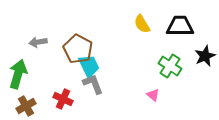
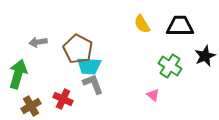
cyan trapezoid: rotated 120 degrees clockwise
brown cross: moved 5 px right
